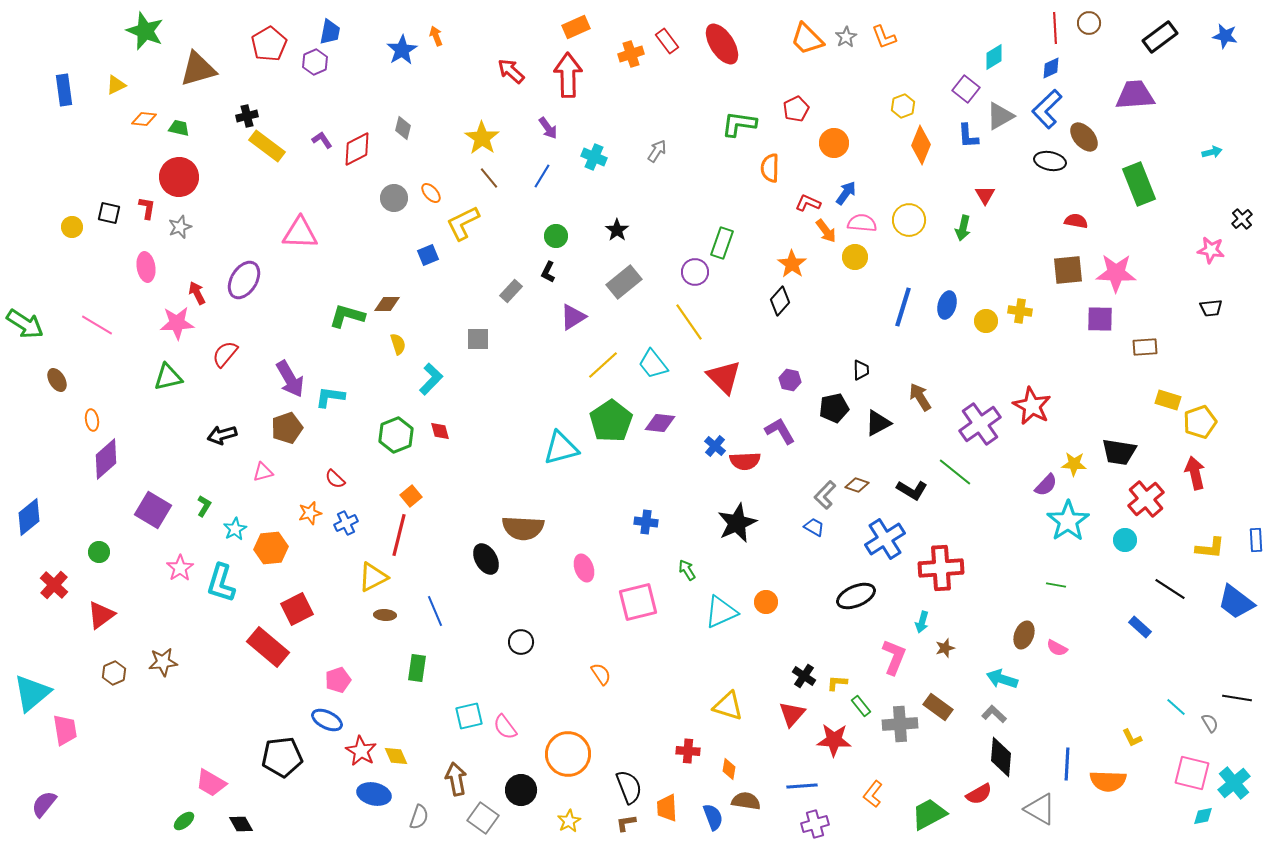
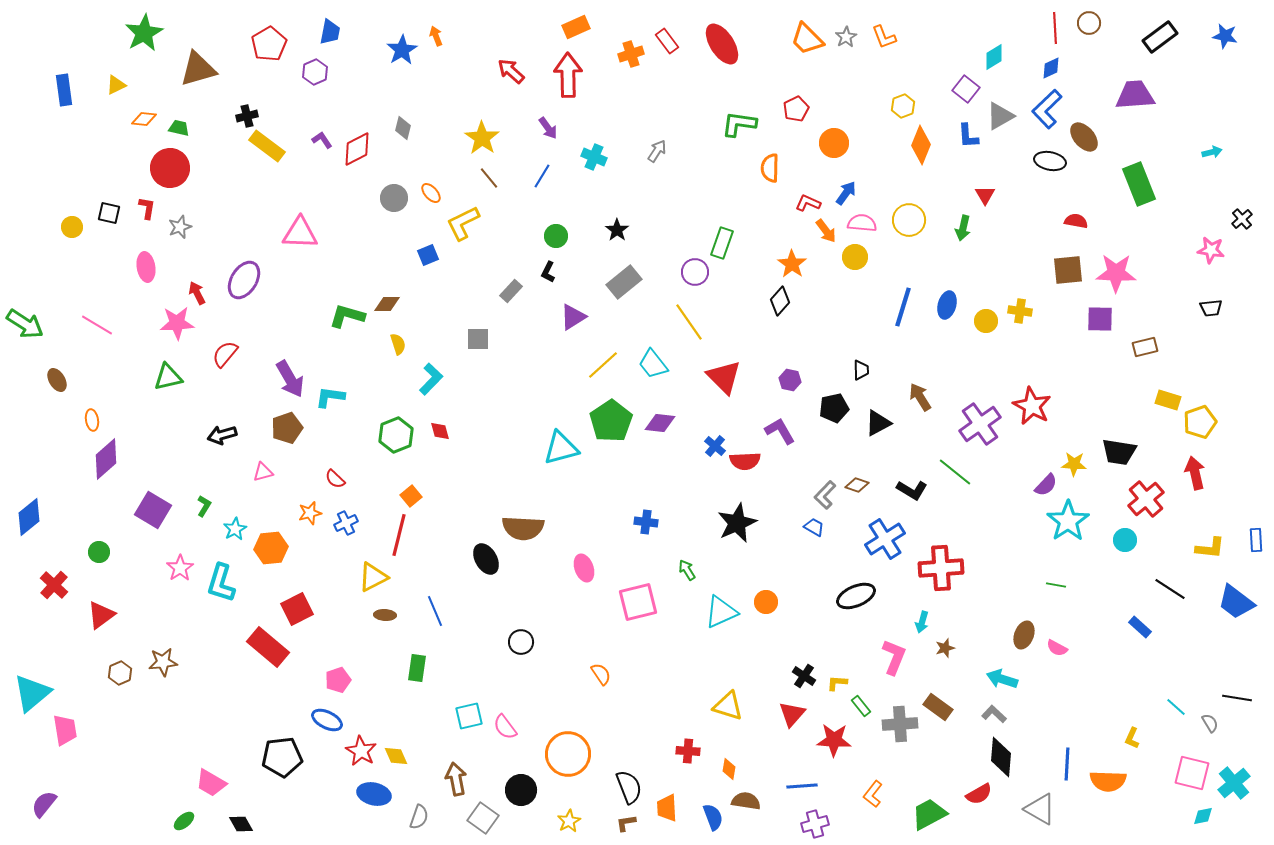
green star at (145, 31): moved 1 px left, 2 px down; rotated 21 degrees clockwise
purple hexagon at (315, 62): moved 10 px down
red circle at (179, 177): moved 9 px left, 9 px up
brown rectangle at (1145, 347): rotated 10 degrees counterclockwise
brown hexagon at (114, 673): moved 6 px right
yellow L-shape at (1132, 738): rotated 50 degrees clockwise
